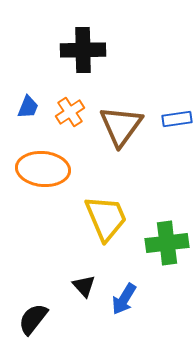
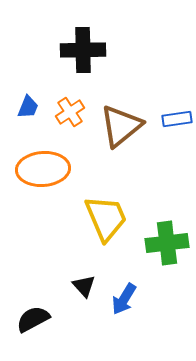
brown triangle: rotated 15 degrees clockwise
orange ellipse: rotated 9 degrees counterclockwise
black semicircle: rotated 24 degrees clockwise
